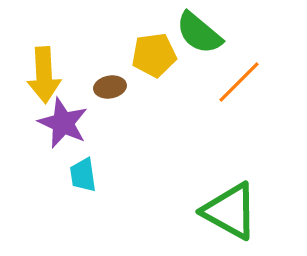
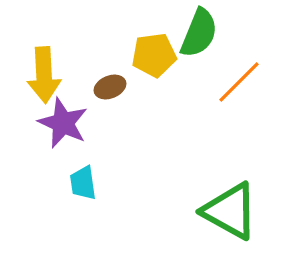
green semicircle: rotated 108 degrees counterclockwise
brown ellipse: rotated 12 degrees counterclockwise
cyan trapezoid: moved 8 px down
